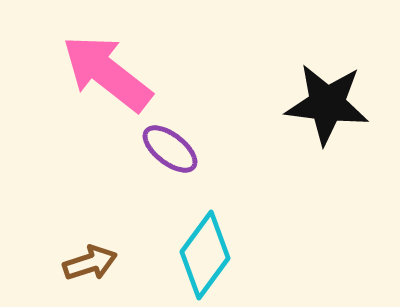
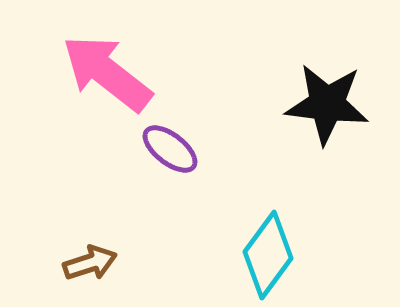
cyan diamond: moved 63 px right
